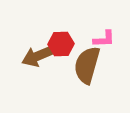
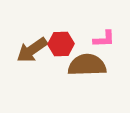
brown arrow: moved 6 px left, 6 px up; rotated 12 degrees counterclockwise
brown semicircle: rotated 72 degrees clockwise
